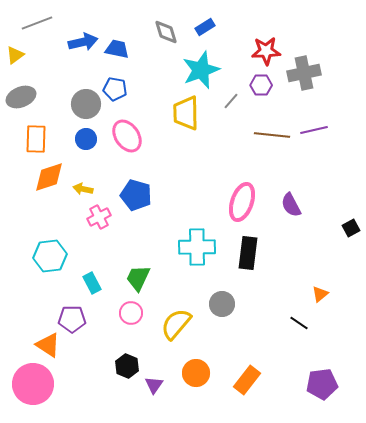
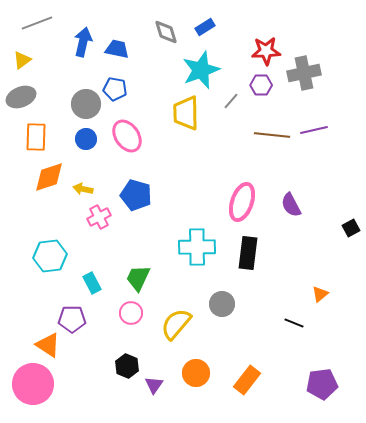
blue arrow at (83, 42): rotated 64 degrees counterclockwise
yellow triangle at (15, 55): moved 7 px right, 5 px down
orange rectangle at (36, 139): moved 2 px up
black line at (299, 323): moved 5 px left; rotated 12 degrees counterclockwise
